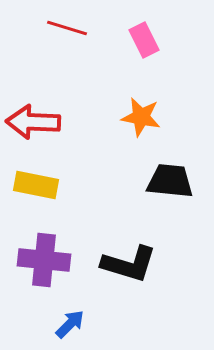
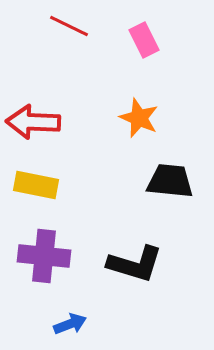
red line: moved 2 px right, 2 px up; rotated 9 degrees clockwise
orange star: moved 2 px left, 1 px down; rotated 12 degrees clockwise
purple cross: moved 4 px up
black L-shape: moved 6 px right
blue arrow: rotated 24 degrees clockwise
